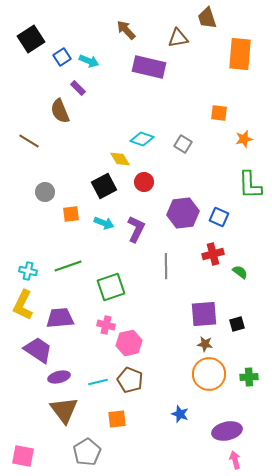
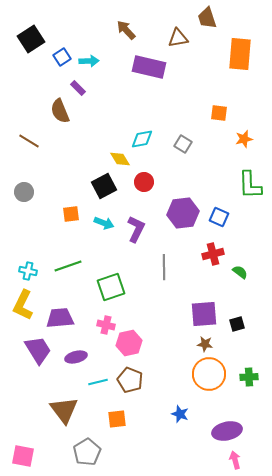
cyan arrow at (89, 61): rotated 24 degrees counterclockwise
cyan diamond at (142, 139): rotated 30 degrees counterclockwise
gray circle at (45, 192): moved 21 px left
gray line at (166, 266): moved 2 px left, 1 px down
purple trapezoid at (38, 350): rotated 24 degrees clockwise
purple ellipse at (59, 377): moved 17 px right, 20 px up
